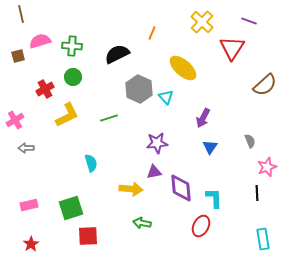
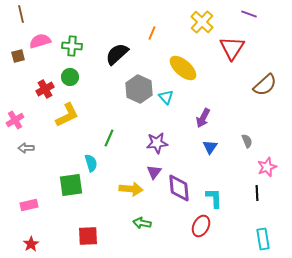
purple line: moved 7 px up
black semicircle: rotated 15 degrees counterclockwise
green circle: moved 3 px left
green line: moved 20 px down; rotated 48 degrees counterclockwise
gray semicircle: moved 3 px left
purple triangle: rotated 42 degrees counterclockwise
purple diamond: moved 2 px left
green square: moved 23 px up; rotated 10 degrees clockwise
